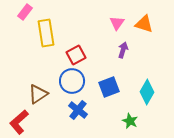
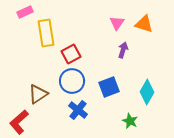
pink rectangle: rotated 28 degrees clockwise
red square: moved 5 px left, 1 px up
